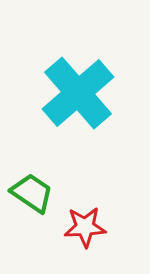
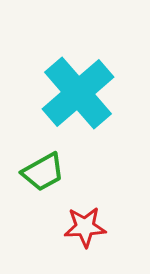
green trapezoid: moved 11 px right, 21 px up; rotated 117 degrees clockwise
